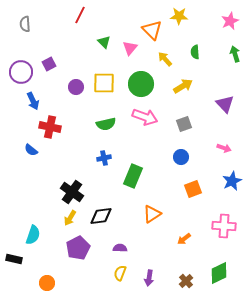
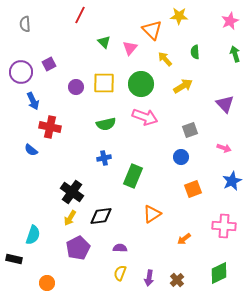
gray square at (184, 124): moved 6 px right, 6 px down
brown cross at (186, 281): moved 9 px left, 1 px up
